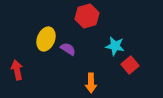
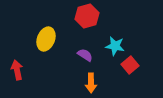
purple semicircle: moved 17 px right, 6 px down
